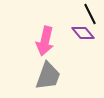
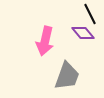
gray trapezoid: moved 19 px right
